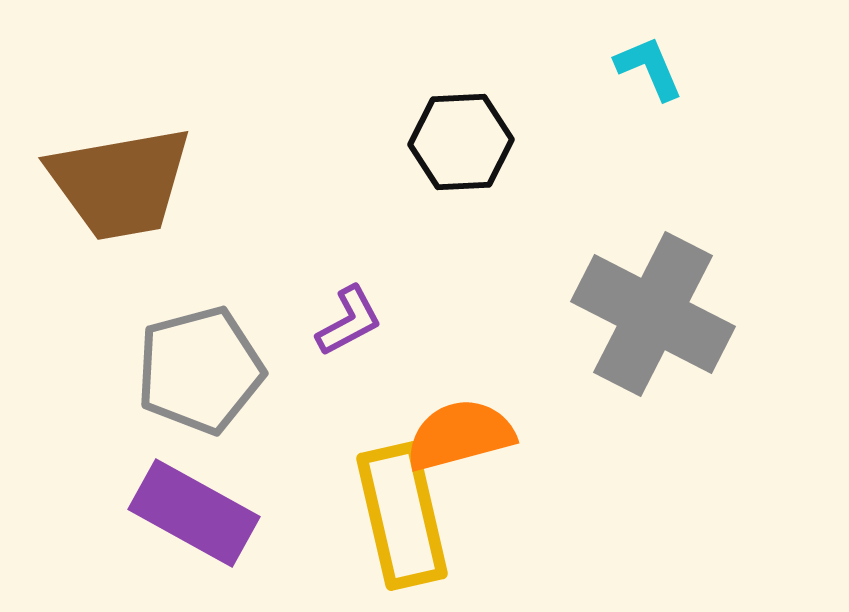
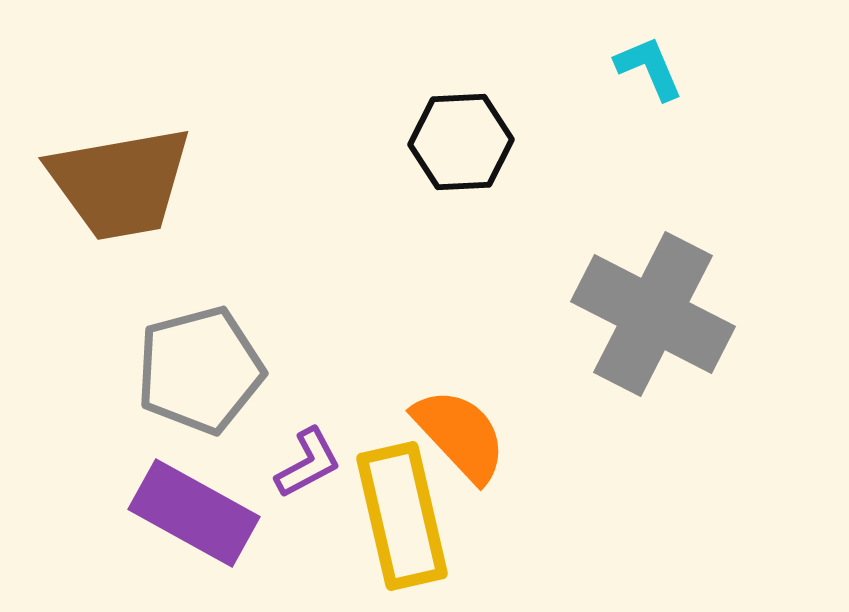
purple L-shape: moved 41 px left, 142 px down
orange semicircle: rotated 62 degrees clockwise
